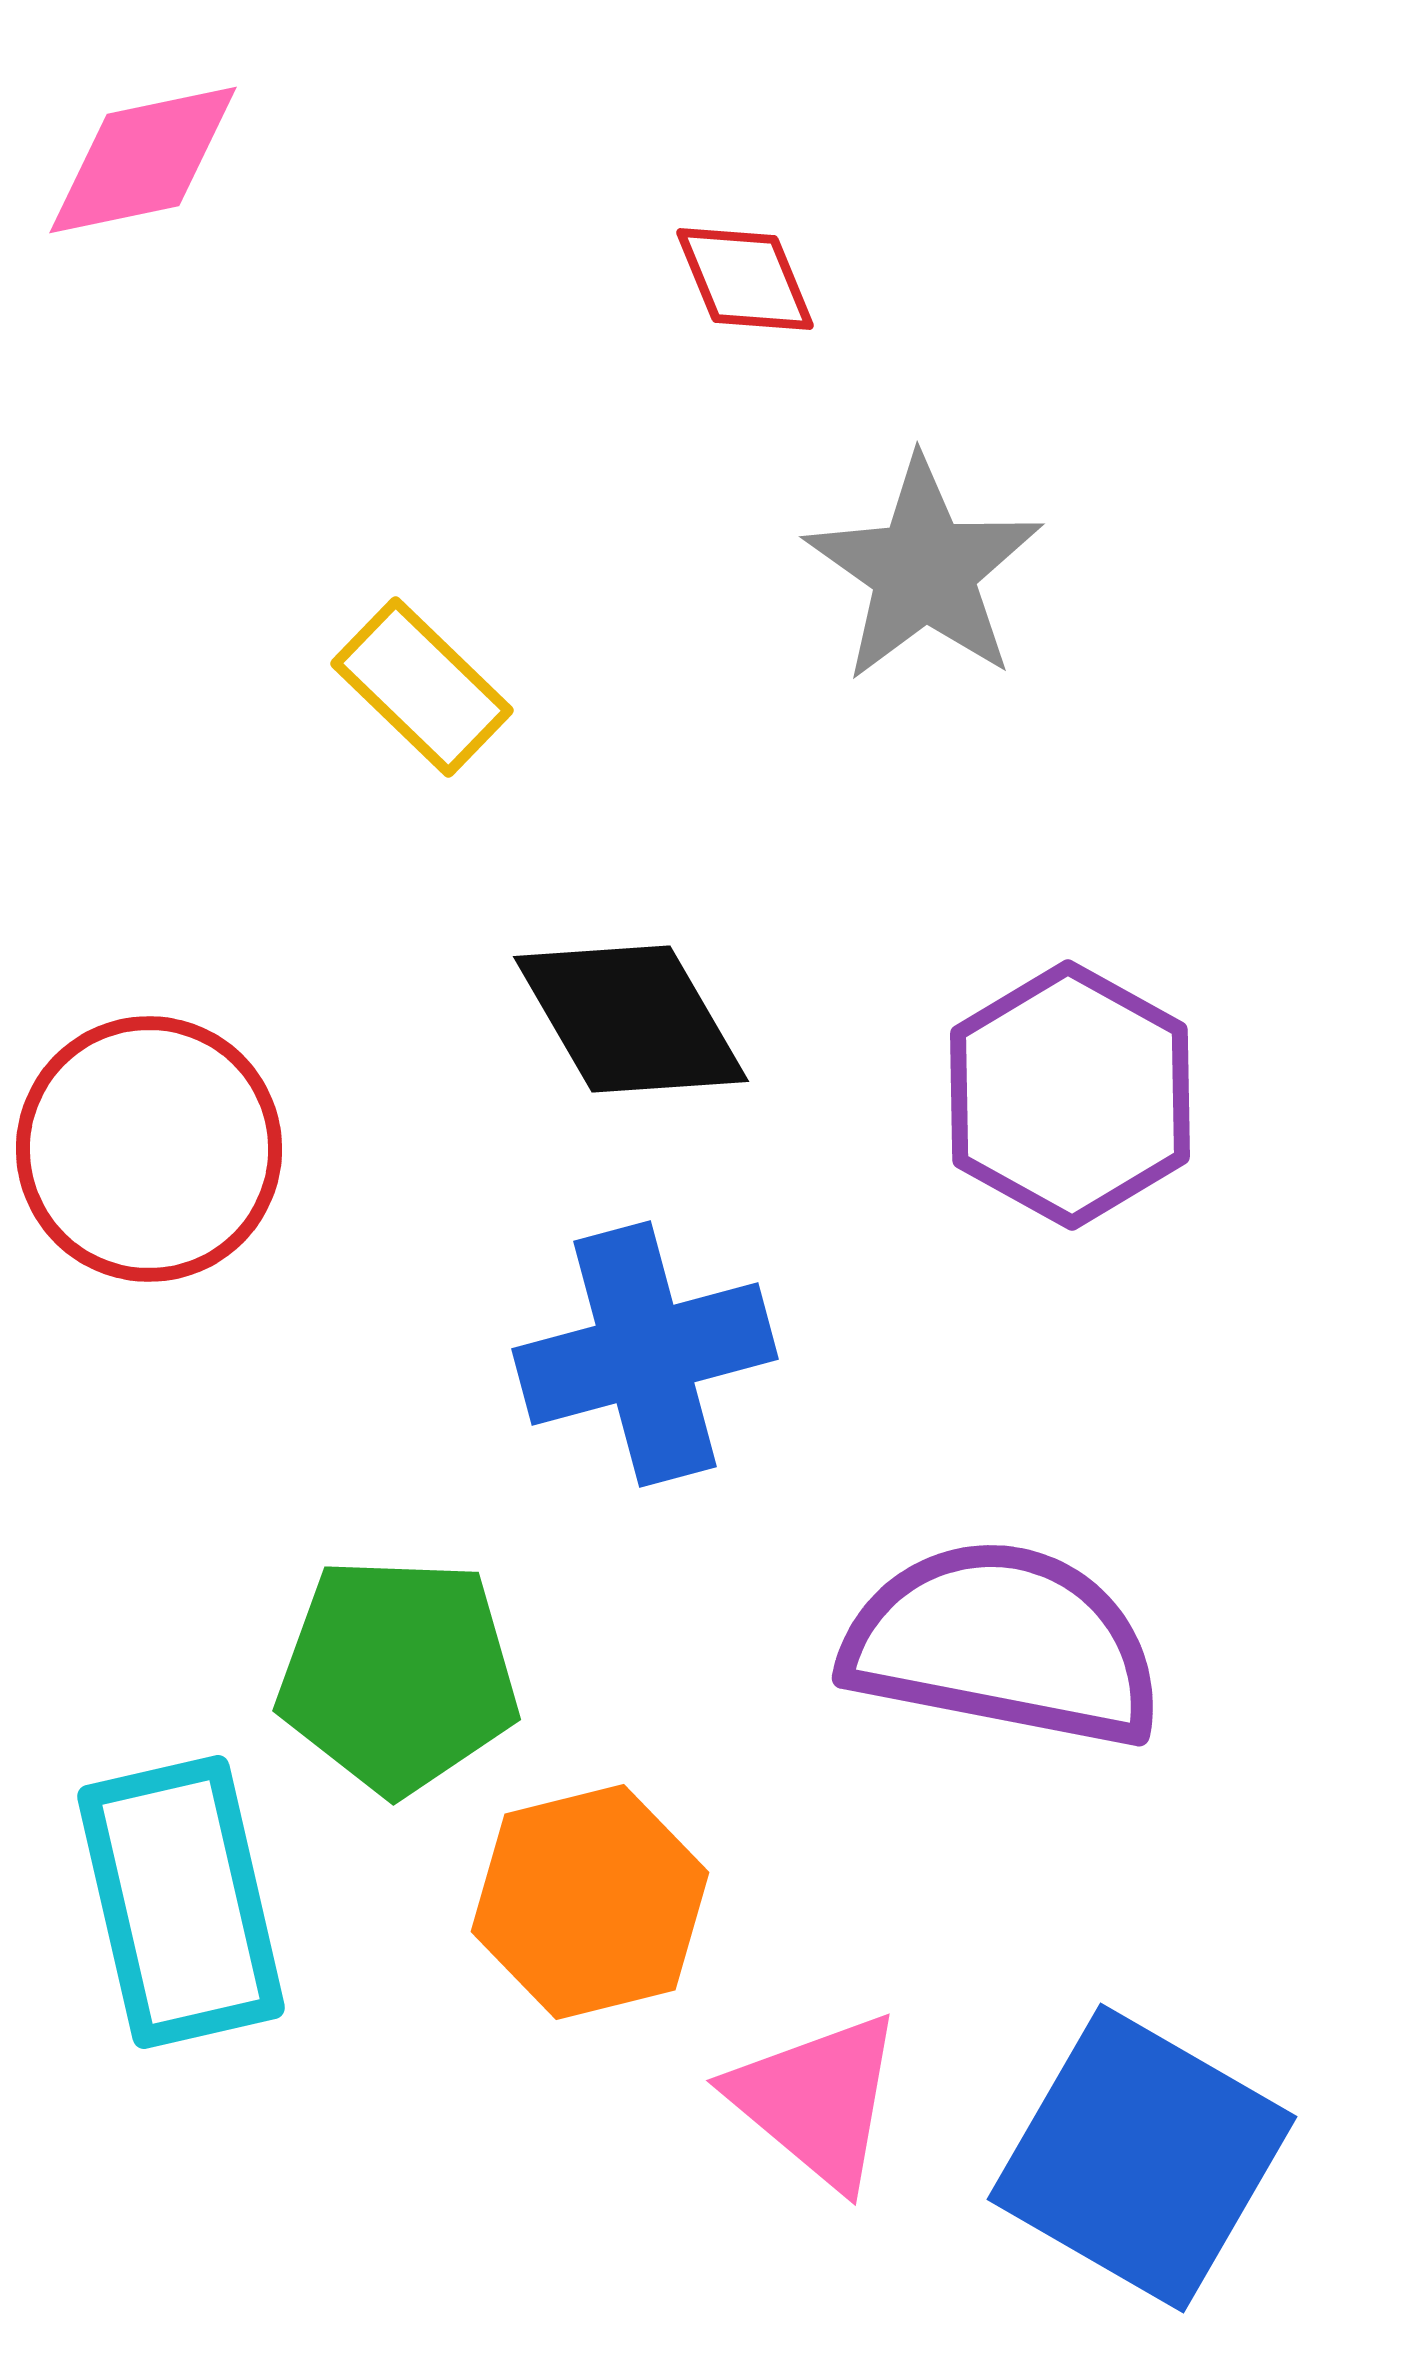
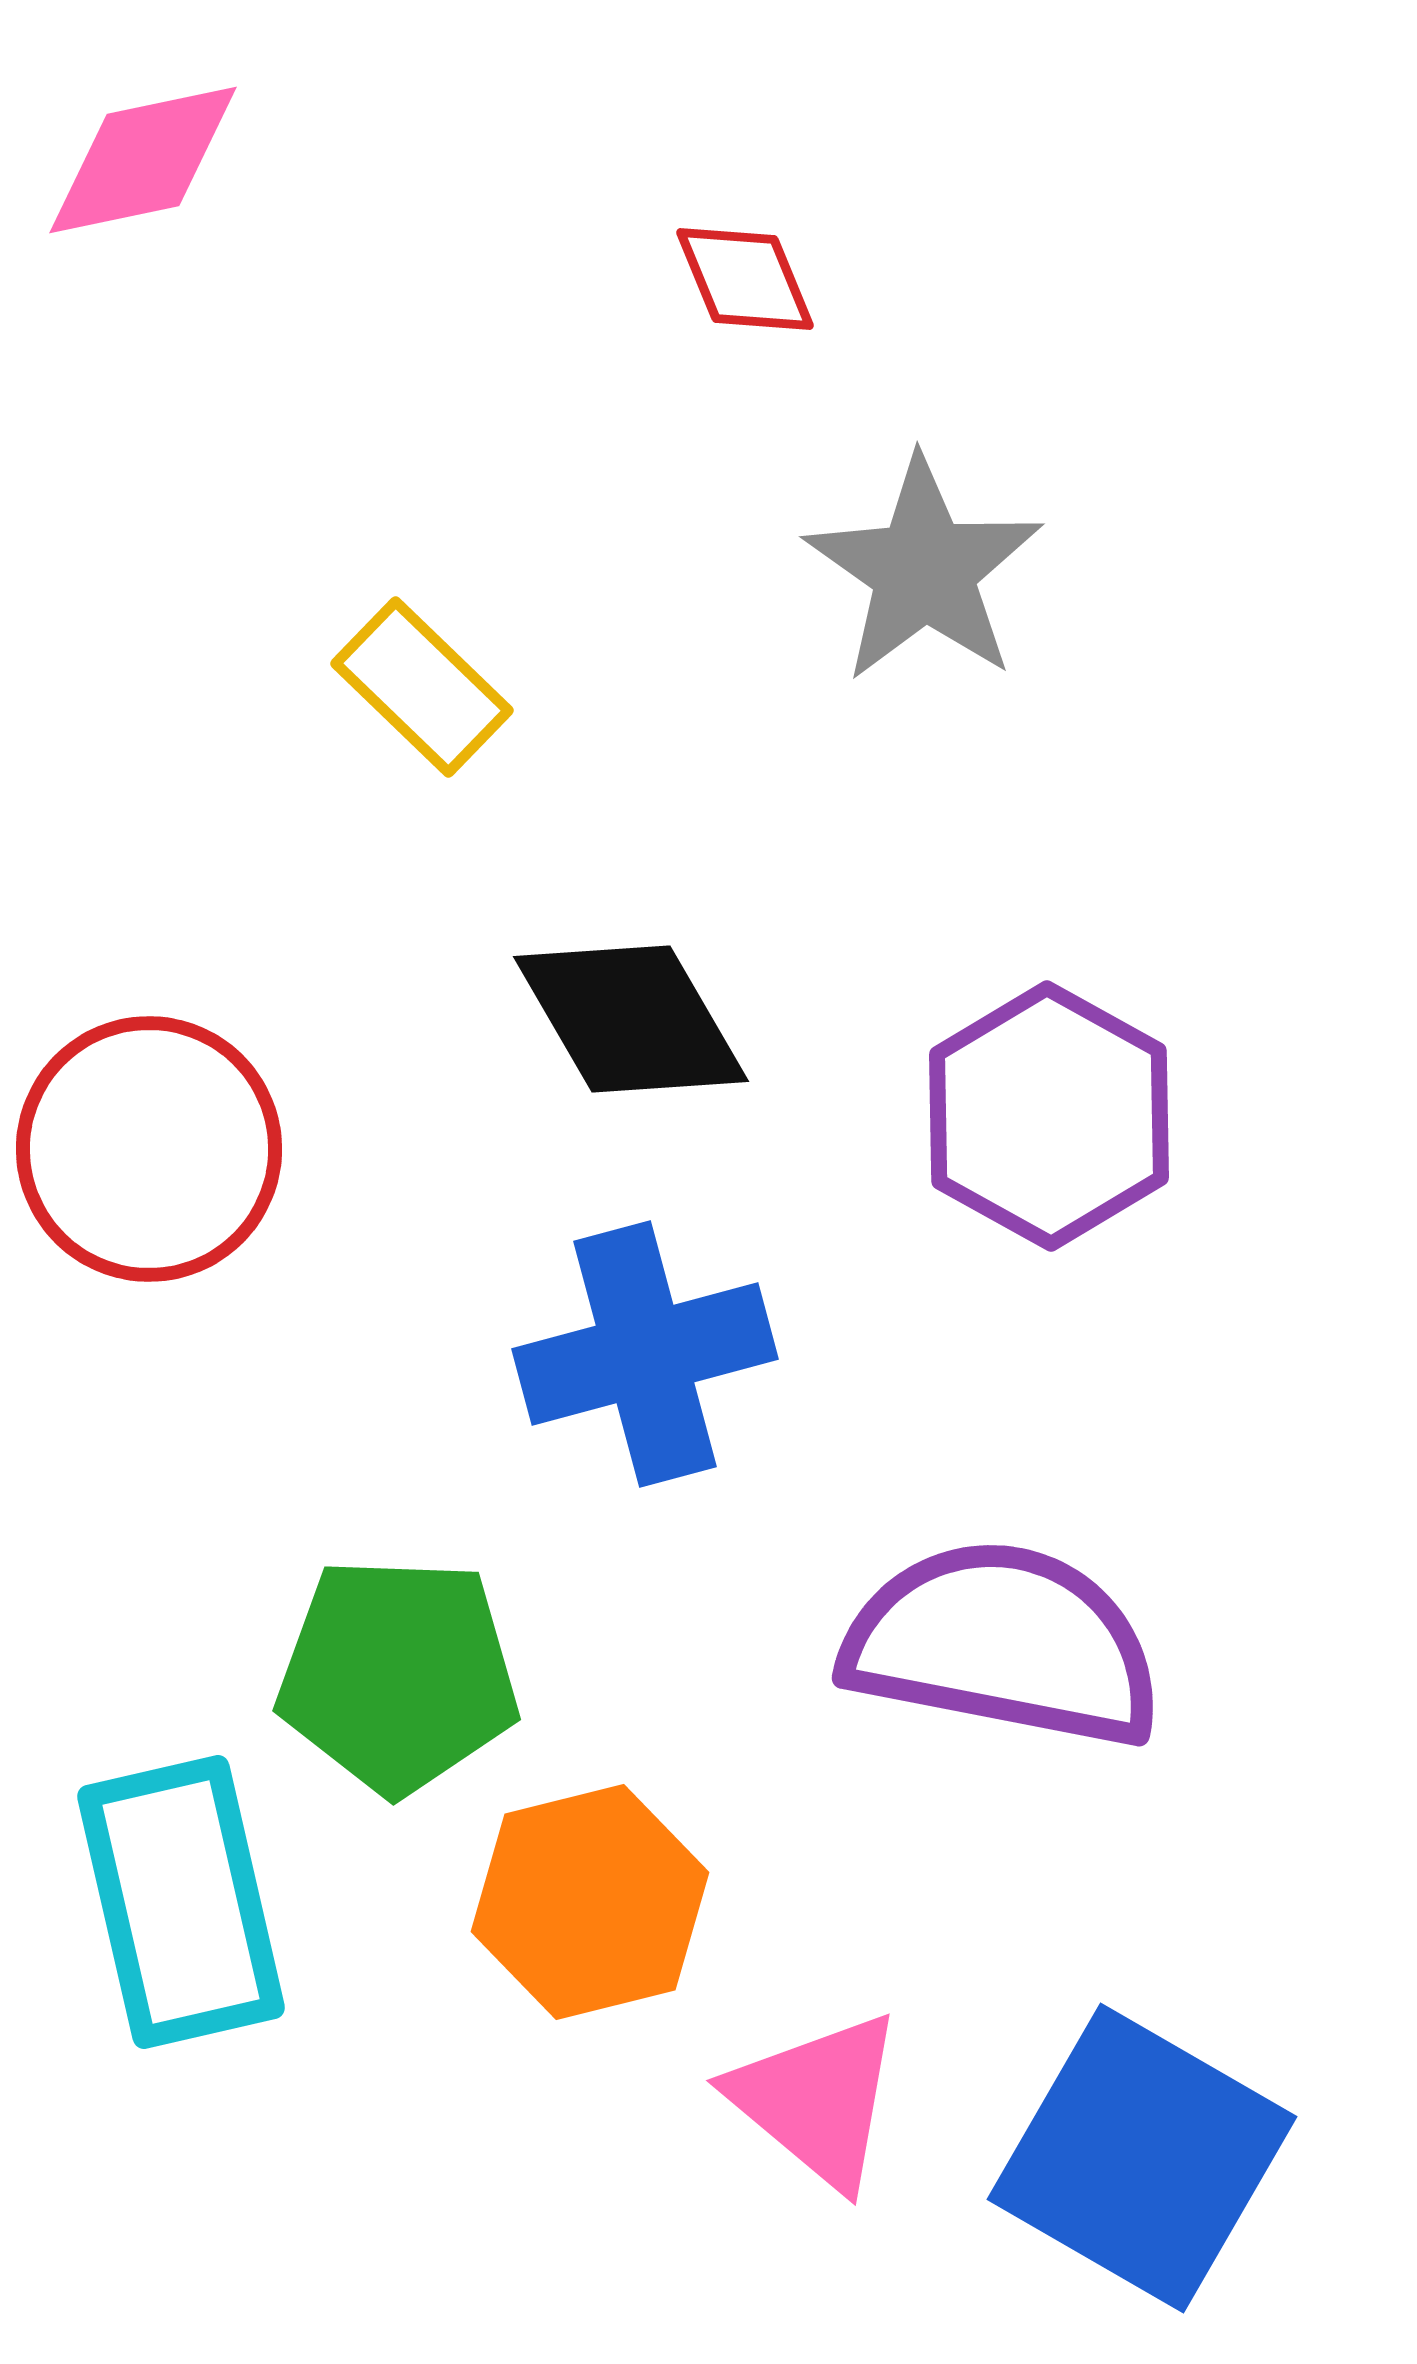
purple hexagon: moved 21 px left, 21 px down
